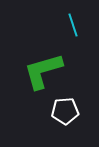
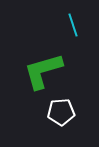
white pentagon: moved 4 px left, 1 px down
